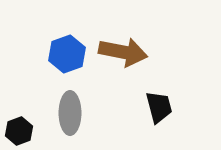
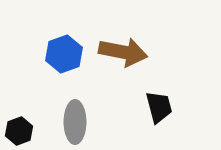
blue hexagon: moved 3 px left
gray ellipse: moved 5 px right, 9 px down
